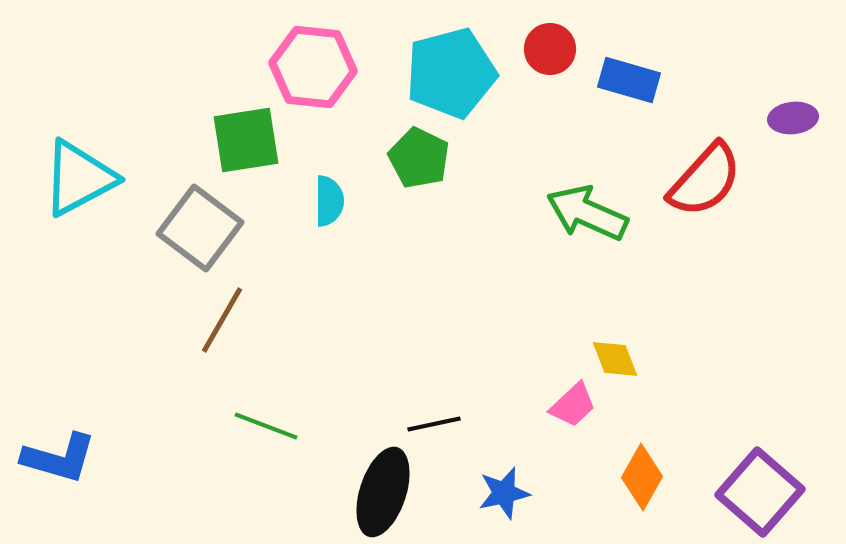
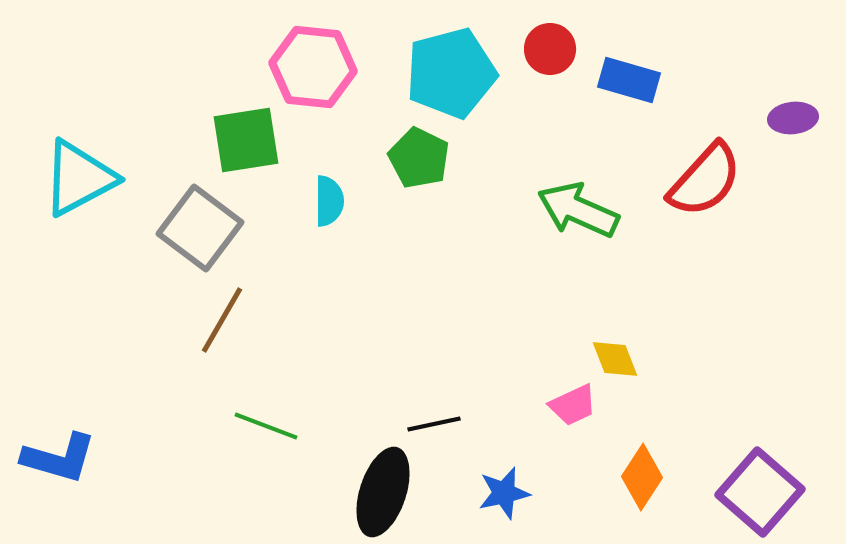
green arrow: moved 9 px left, 3 px up
pink trapezoid: rotated 18 degrees clockwise
orange diamond: rotated 4 degrees clockwise
